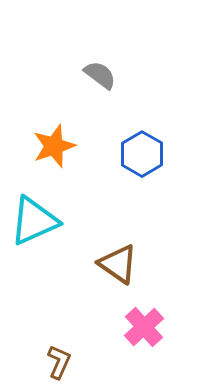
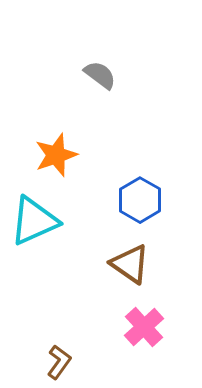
orange star: moved 2 px right, 9 px down
blue hexagon: moved 2 px left, 46 px down
brown triangle: moved 12 px right
brown L-shape: rotated 12 degrees clockwise
